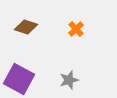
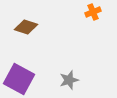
orange cross: moved 17 px right, 17 px up; rotated 21 degrees clockwise
